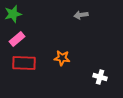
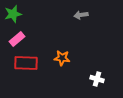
red rectangle: moved 2 px right
white cross: moved 3 px left, 2 px down
